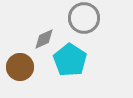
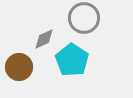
cyan pentagon: moved 2 px right
brown circle: moved 1 px left
